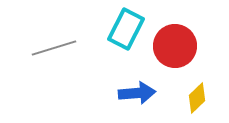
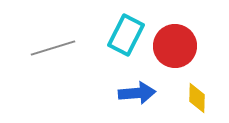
cyan rectangle: moved 6 px down
gray line: moved 1 px left
yellow diamond: rotated 44 degrees counterclockwise
